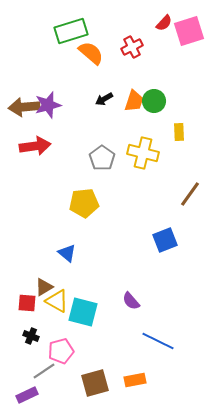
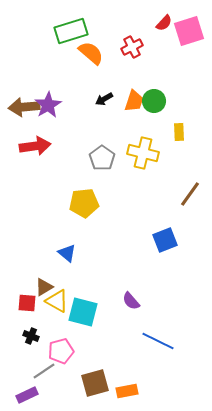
purple star: rotated 16 degrees counterclockwise
orange rectangle: moved 8 px left, 11 px down
